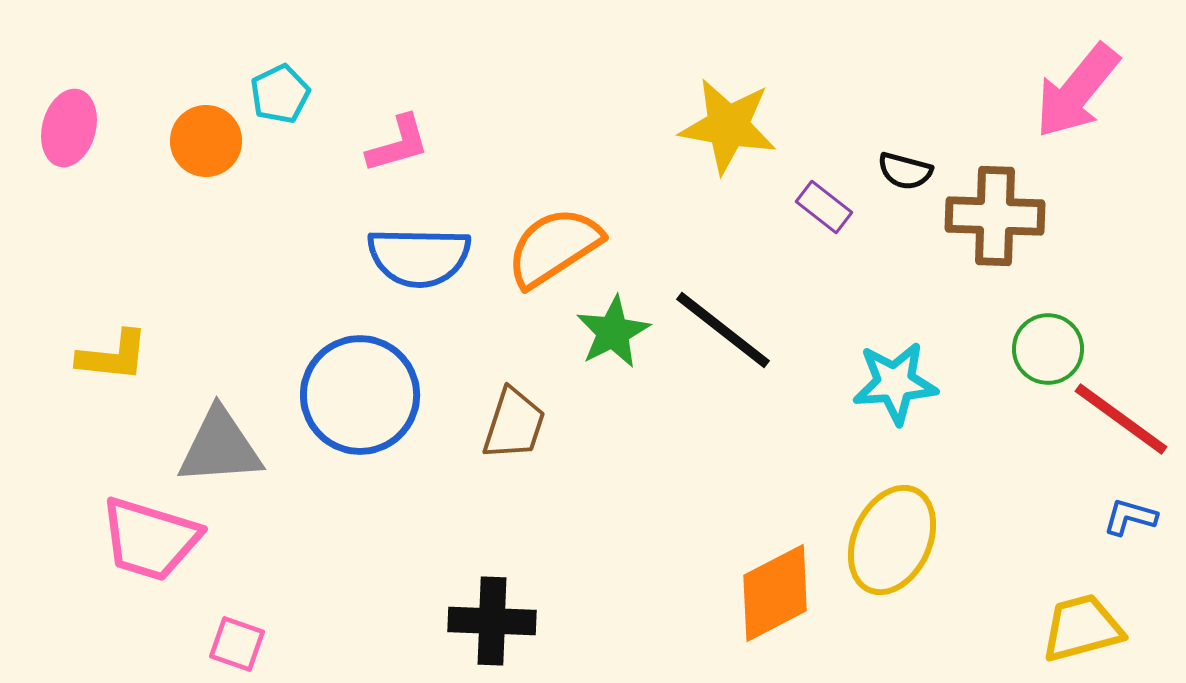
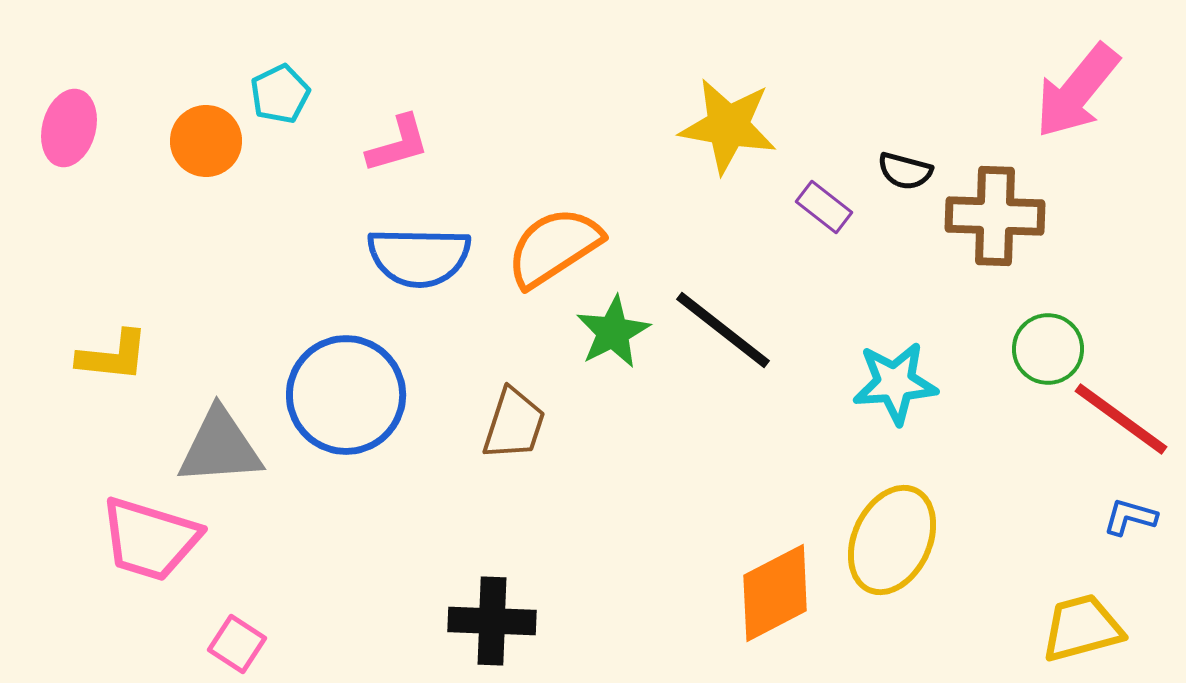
blue circle: moved 14 px left
pink square: rotated 14 degrees clockwise
